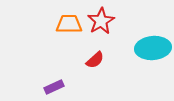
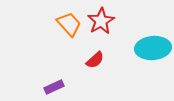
orange trapezoid: rotated 48 degrees clockwise
